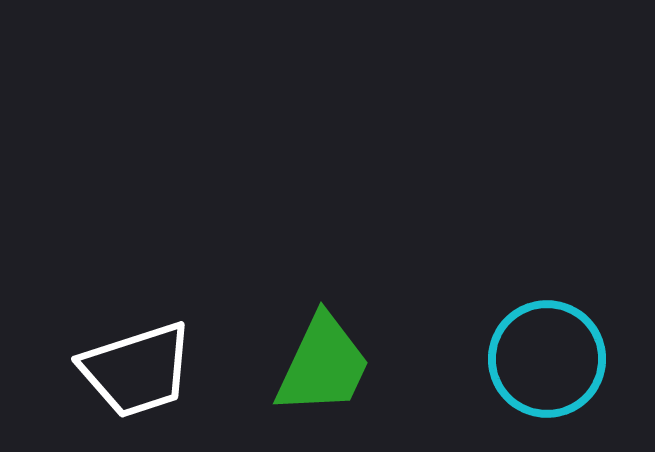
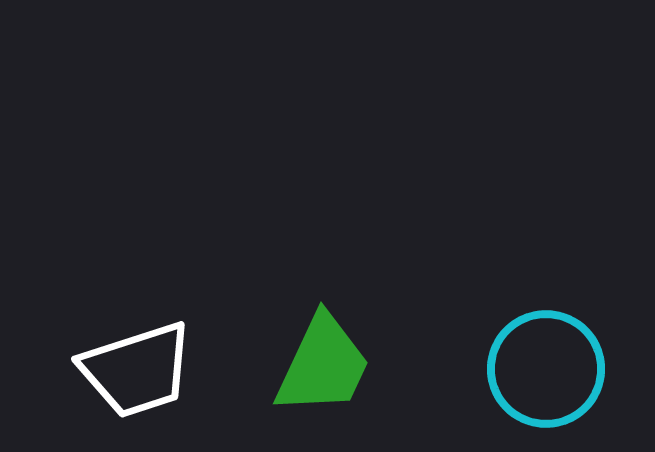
cyan circle: moved 1 px left, 10 px down
